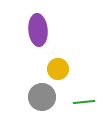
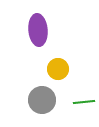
gray circle: moved 3 px down
